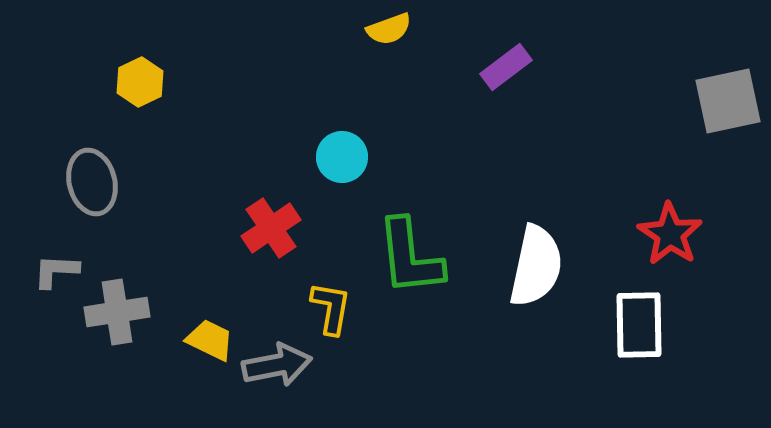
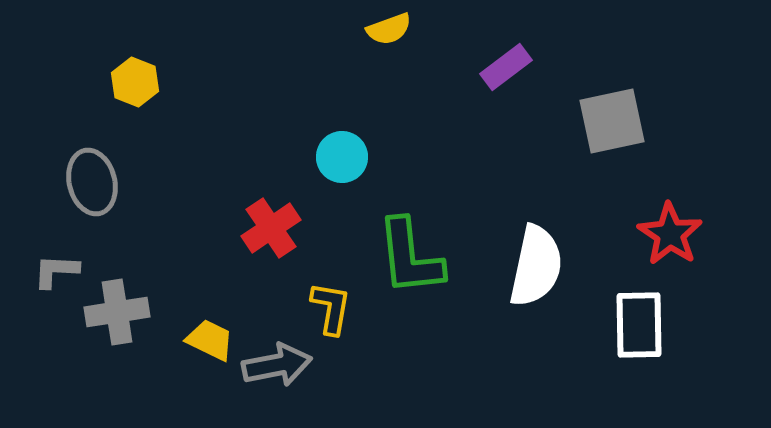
yellow hexagon: moved 5 px left; rotated 12 degrees counterclockwise
gray square: moved 116 px left, 20 px down
